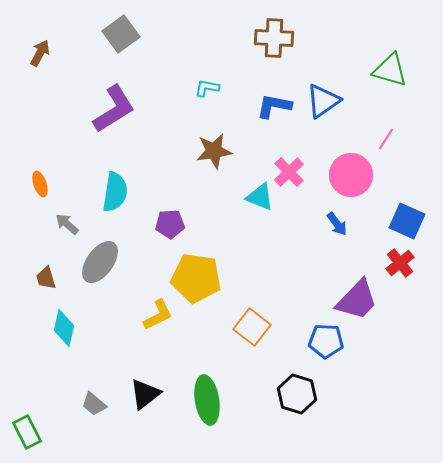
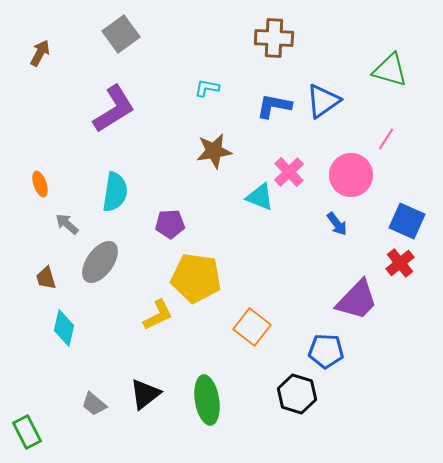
blue pentagon: moved 10 px down
